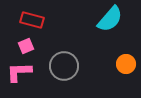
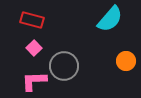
pink square: moved 8 px right, 2 px down; rotated 21 degrees counterclockwise
orange circle: moved 3 px up
pink L-shape: moved 15 px right, 9 px down
